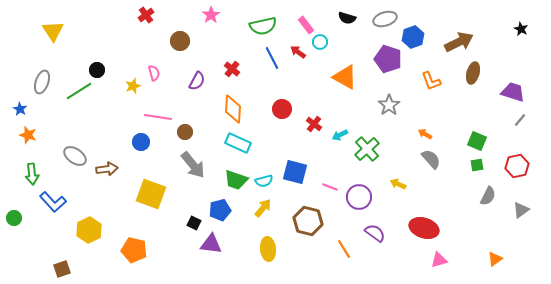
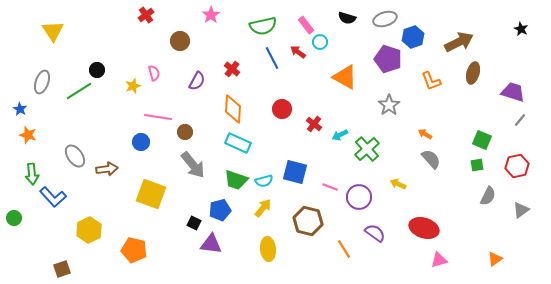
green square at (477, 141): moved 5 px right, 1 px up
gray ellipse at (75, 156): rotated 20 degrees clockwise
blue L-shape at (53, 202): moved 5 px up
